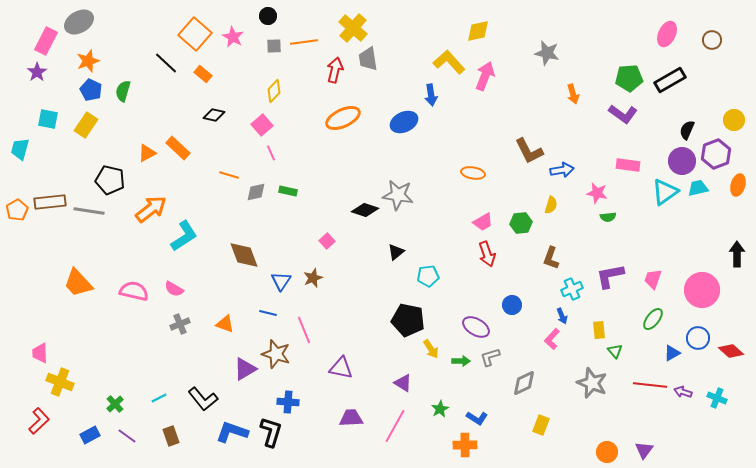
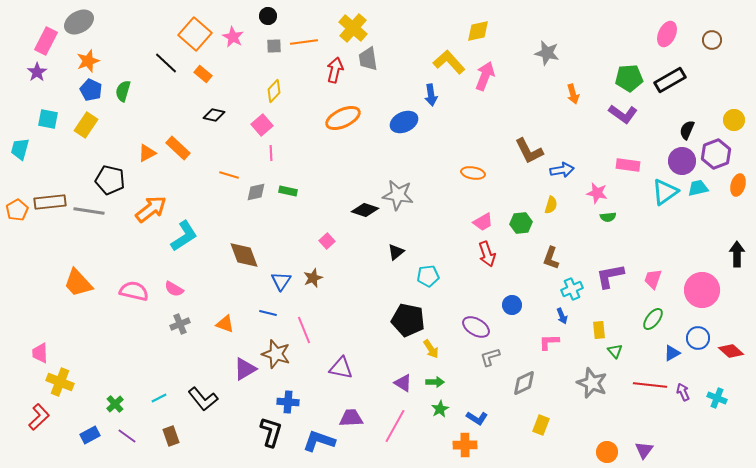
pink line at (271, 153): rotated 21 degrees clockwise
pink L-shape at (552, 339): moved 3 px left, 3 px down; rotated 45 degrees clockwise
green arrow at (461, 361): moved 26 px left, 21 px down
purple arrow at (683, 392): rotated 48 degrees clockwise
red L-shape at (39, 421): moved 4 px up
blue L-shape at (232, 432): moved 87 px right, 9 px down
